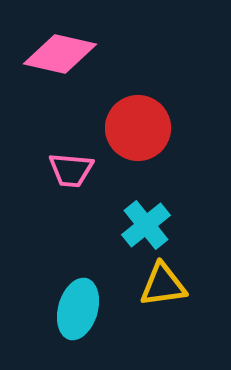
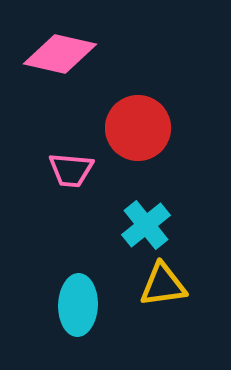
cyan ellipse: moved 4 px up; rotated 14 degrees counterclockwise
